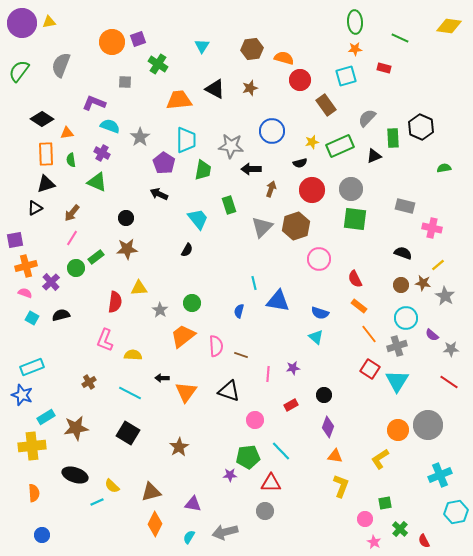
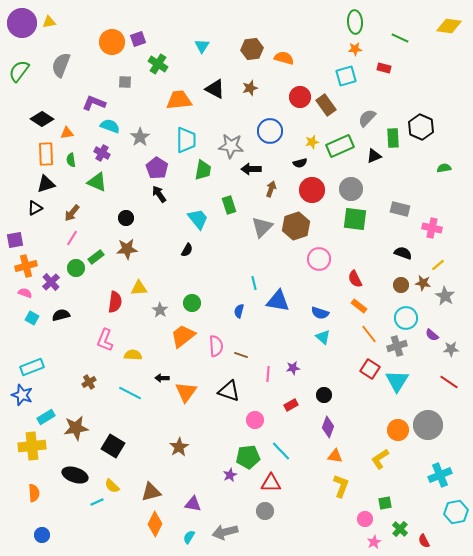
red circle at (300, 80): moved 17 px down
blue circle at (272, 131): moved 2 px left
purple pentagon at (164, 163): moved 7 px left, 5 px down
black arrow at (159, 194): rotated 30 degrees clockwise
gray rectangle at (405, 206): moved 5 px left, 3 px down
cyan triangle at (316, 337): moved 7 px right
black square at (128, 433): moved 15 px left, 13 px down
purple star at (230, 475): rotated 24 degrees counterclockwise
pink star at (374, 542): rotated 16 degrees clockwise
